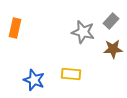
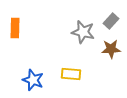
orange rectangle: rotated 12 degrees counterclockwise
brown star: moved 2 px left
blue star: moved 1 px left
